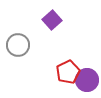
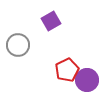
purple square: moved 1 px left, 1 px down; rotated 12 degrees clockwise
red pentagon: moved 1 px left, 2 px up
